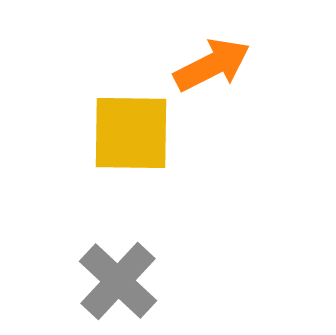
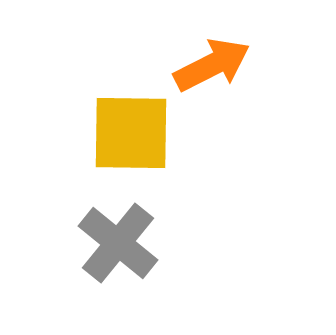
gray cross: moved 38 px up; rotated 4 degrees counterclockwise
